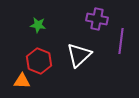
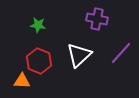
purple line: moved 12 px down; rotated 35 degrees clockwise
